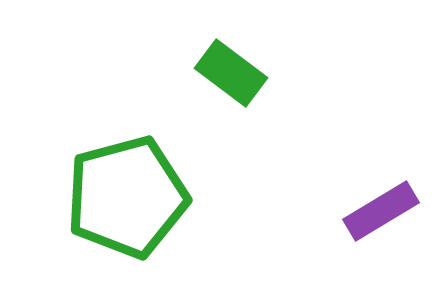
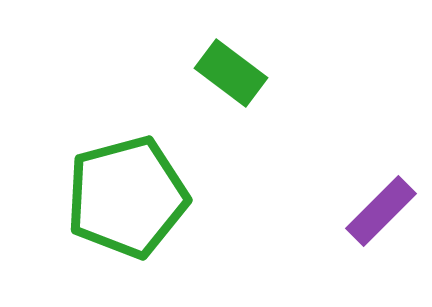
purple rectangle: rotated 14 degrees counterclockwise
